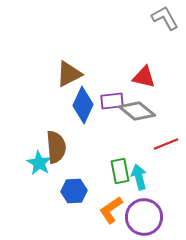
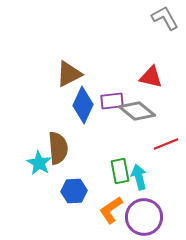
red triangle: moved 7 px right
brown semicircle: moved 2 px right, 1 px down
